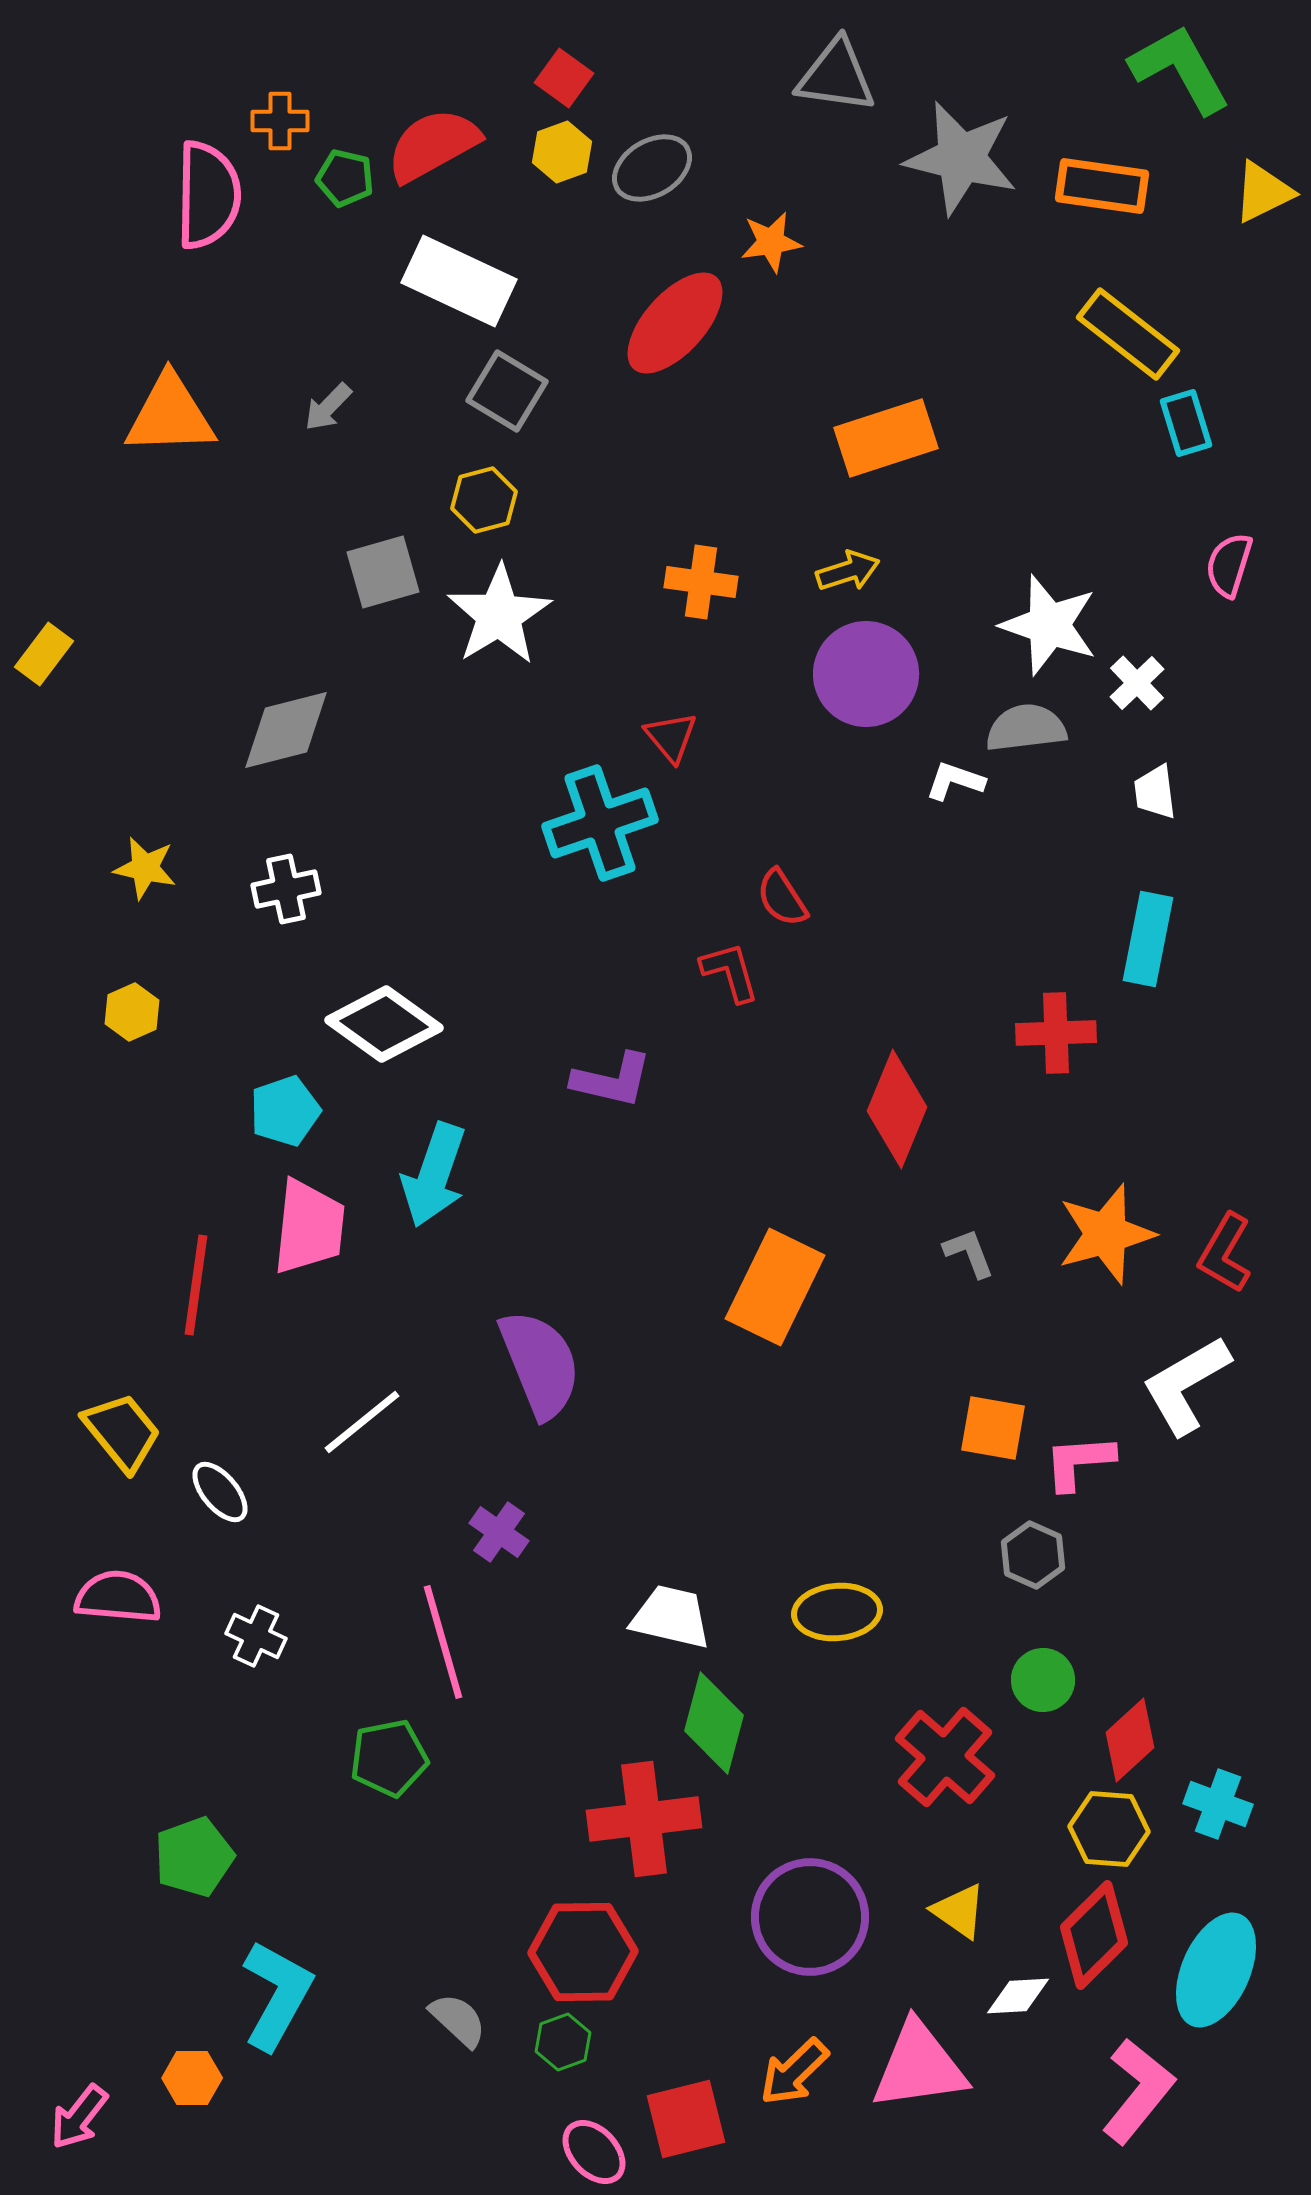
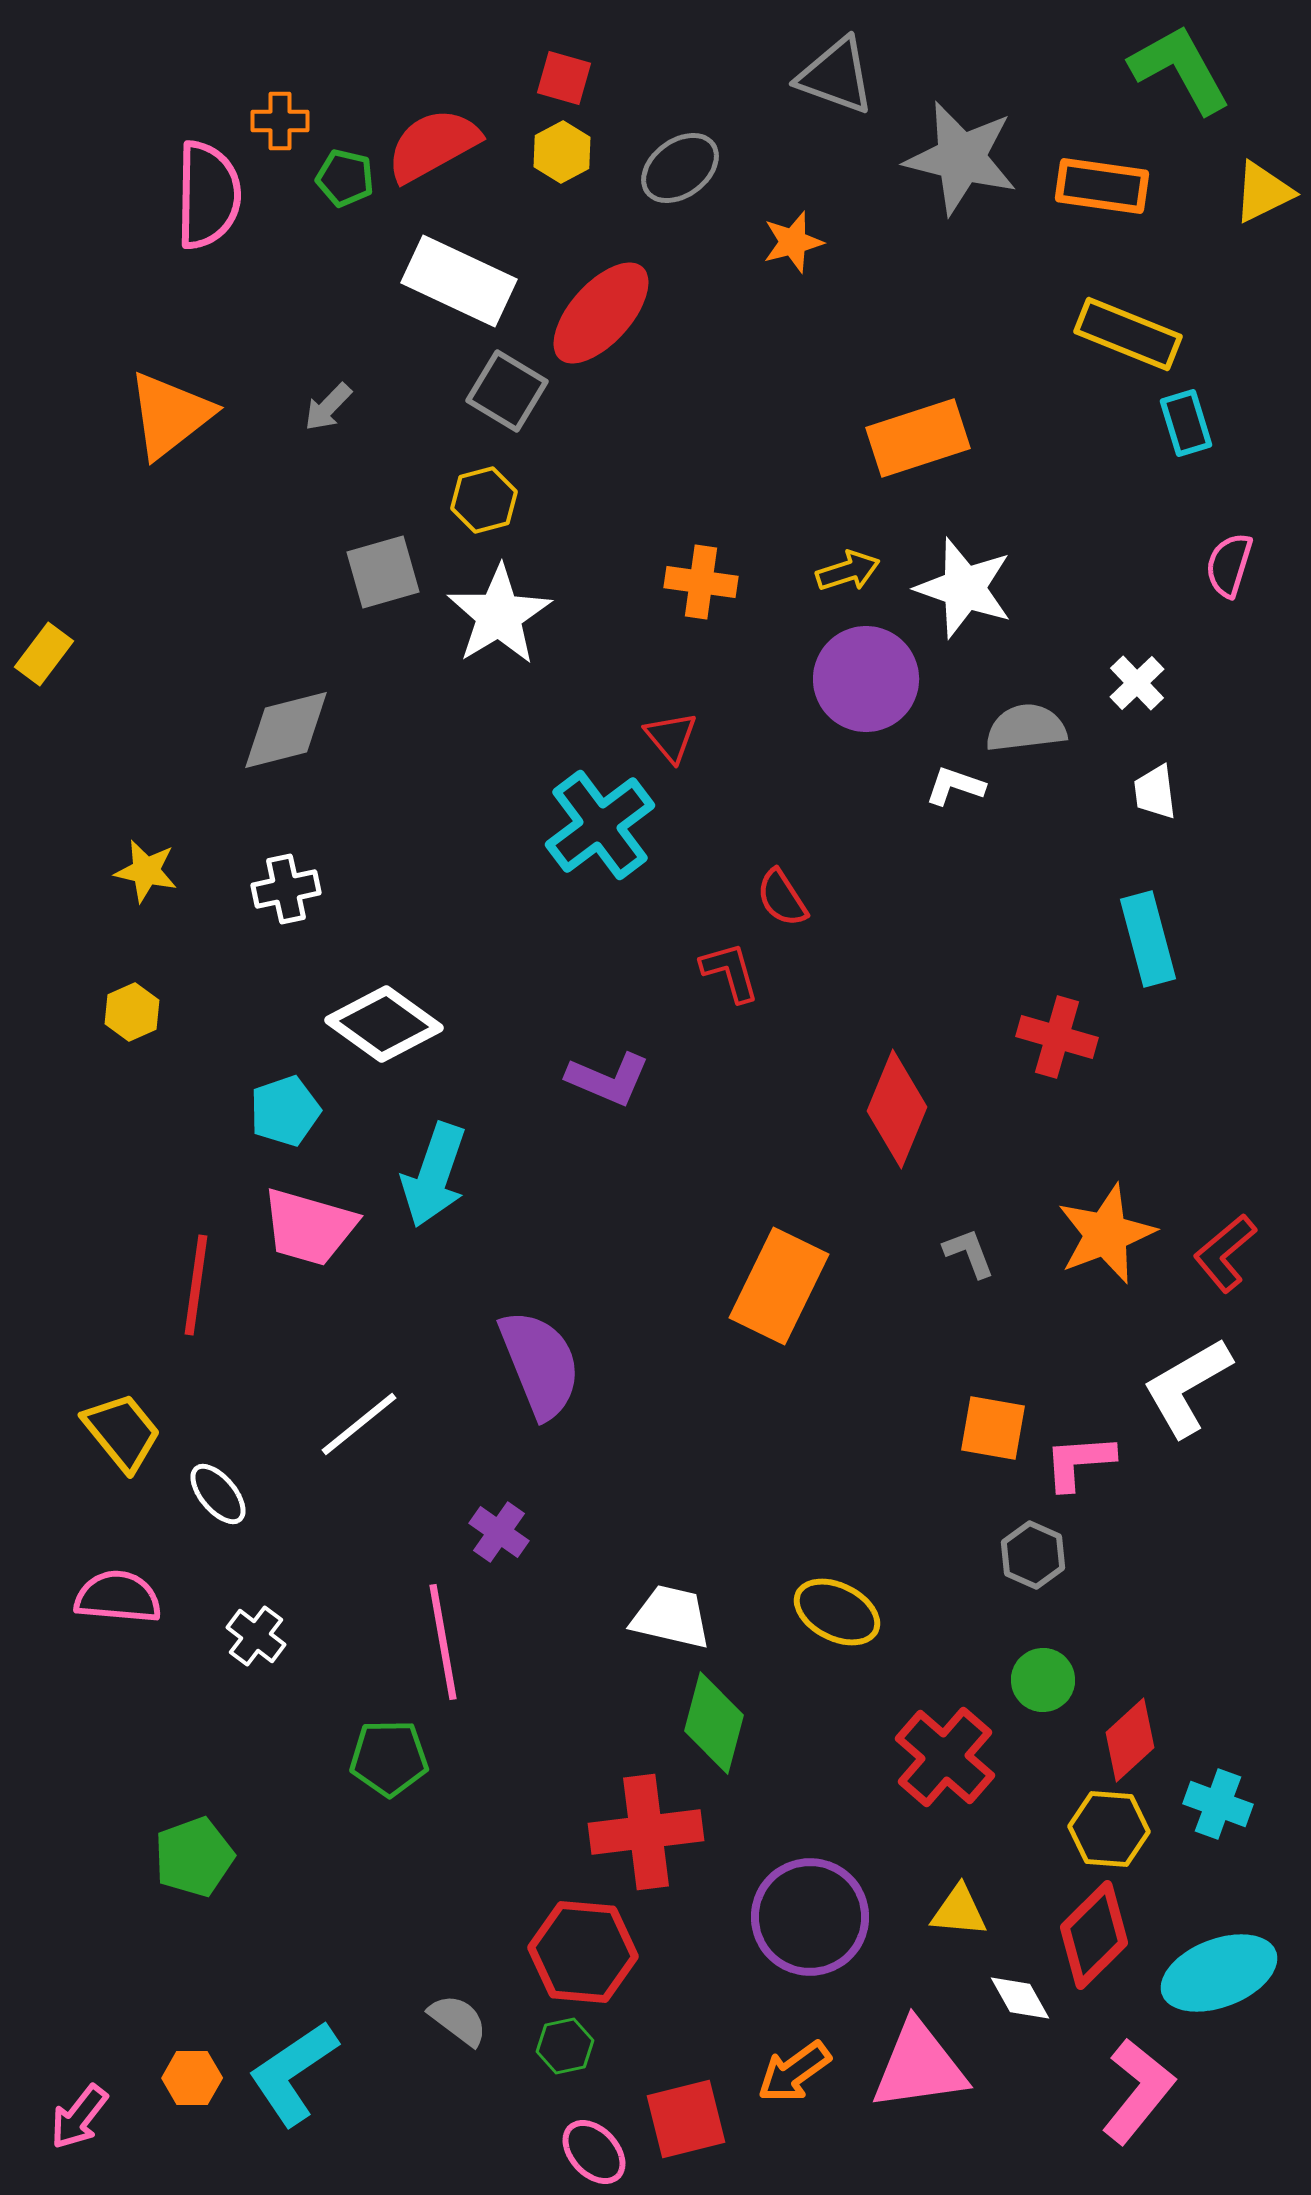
gray triangle at (836, 76): rotated 12 degrees clockwise
red square at (564, 78): rotated 20 degrees counterclockwise
yellow hexagon at (562, 152): rotated 8 degrees counterclockwise
gray ellipse at (652, 168): moved 28 px right; rotated 6 degrees counterclockwise
orange star at (771, 242): moved 22 px right; rotated 6 degrees counterclockwise
red ellipse at (675, 323): moved 74 px left, 10 px up
yellow rectangle at (1128, 334): rotated 16 degrees counterclockwise
orange triangle at (170, 415): rotated 36 degrees counterclockwise
orange rectangle at (886, 438): moved 32 px right
white star at (1049, 625): moved 85 px left, 37 px up
purple circle at (866, 674): moved 5 px down
white L-shape at (955, 781): moved 5 px down
cyan cross at (600, 823): moved 2 px down; rotated 18 degrees counterclockwise
yellow star at (145, 868): moved 1 px right, 3 px down
cyan rectangle at (1148, 939): rotated 26 degrees counterclockwise
red cross at (1056, 1033): moved 1 px right, 4 px down; rotated 18 degrees clockwise
purple L-shape at (612, 1080): moved 4 px left, 1 px up; rotated 10 degrees clockwise
pink trapezoid at (309, 1227): rotated 100 degrees clockwise
orange star at (1106, 1234): rotated 6 degrees counterclockwise
red L-shape at (1225, 1253): rotated 20 degrees clockwise
orange rectangle at (775, 1287): moved 4 px right, 1 px up
white L-shape at (1186, 1385): moved 1 px right, 2 px down
white line at (362, 1422): moved 3 px left, 2 px down
white ellipse at (220, 1492): moved 2 px left, 2 px down
yellow ellipse at (837, 1612): rotated 32 degrees clockwise
white cross at (256, 1636): rotated 12 degrees clockwise
pink line at (443, 1642): rotated 6 degrees clockwise
green pentagon at (389, 1758): rotated 10 degrees clockwise
red cross at (644, 1819): moved 2 px right, 13 px down
yellow triangle at (959, 1911): rotated 30 degrees counterclockwise
red hexagon at (583, 1952): rotated 6 degrees clockwise
cyan ellipse at (1216, 1970): moved 3 px right, 3 px down; rotated 45 degrees clockwise
cyan L-shape at (277, 1995): moved 16 px right, 78 px down; rotated 153 degrees counterclockwise
white diamond at (1018, 1996): moved 2 px right, 2 px down; rotated 64 degrees clockwise
gray semicircle at (458, 2020): rotated 6 degrees counterclockwise
green hexagon at (563, 2042): moved 2 px right, 4 px down; rotated 8 degrees clockwise
orange arrow at (794, 2072): rotated 8 degrees clockwise
